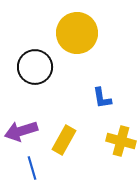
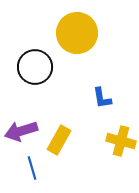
yellow rectangle: moved 5 px left
